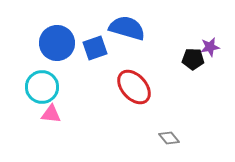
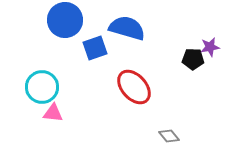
blue circle: moved 8 px right, 23 px up
pink triangle: moved 2 px right, 1 px up
gray diamond: moved 2 px up
